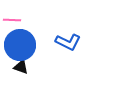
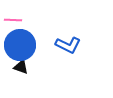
pink line: moved 1 px right
blue L-shape: moved 3 px down
